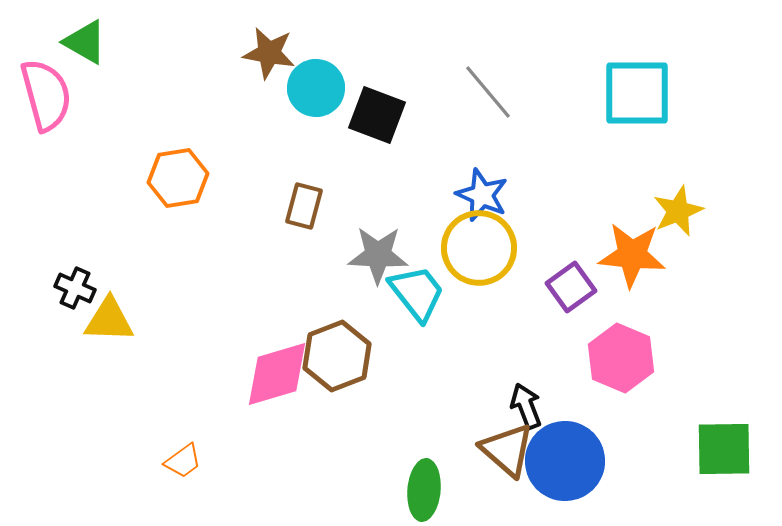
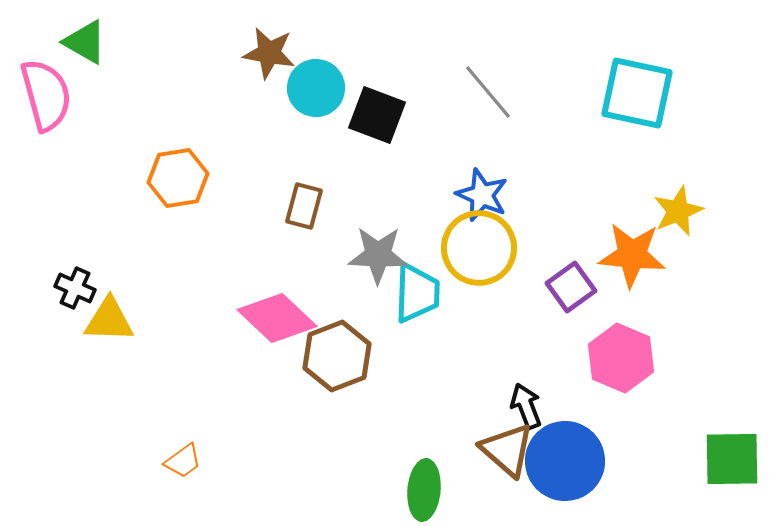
cyan square: rotated 12 degrees clockwise
cyan trapezoid: rotated 40 degrees clockwise
pink diamond: moved 56 px up; rotated 60 degrees clockwise
green square: moved 8 px right, 10 px down
